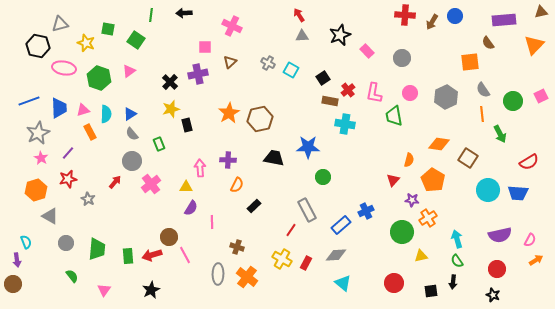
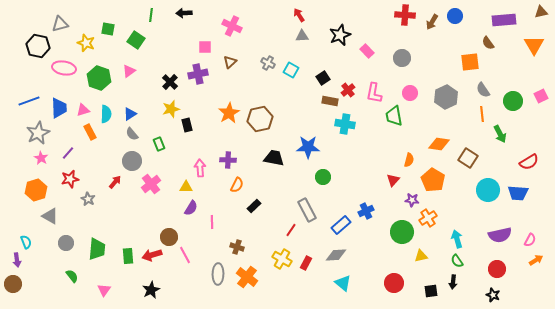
orange triangle at (534, 45): rotated 15 degrees counterclockwise
red star at (68, 179): moved 2 px right
